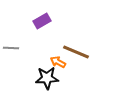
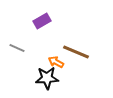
gray line: moved 6 px right; rotated 21 degrees clockwise
orange arrow: moved 2 px left
